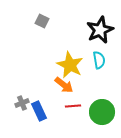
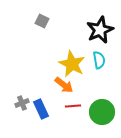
yellow star: moved 2 px right, 1 px up
blue rectangle: moved 2 px right, 2 px up
